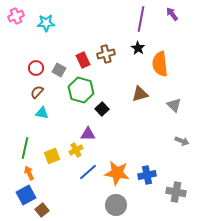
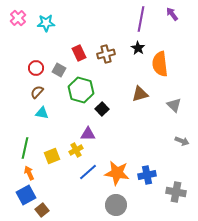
pink cross: moved 2 px right, 2 px down; rotated 21 degrees counterclockwise
red rectangle: moved 4 px left, 7 px up
